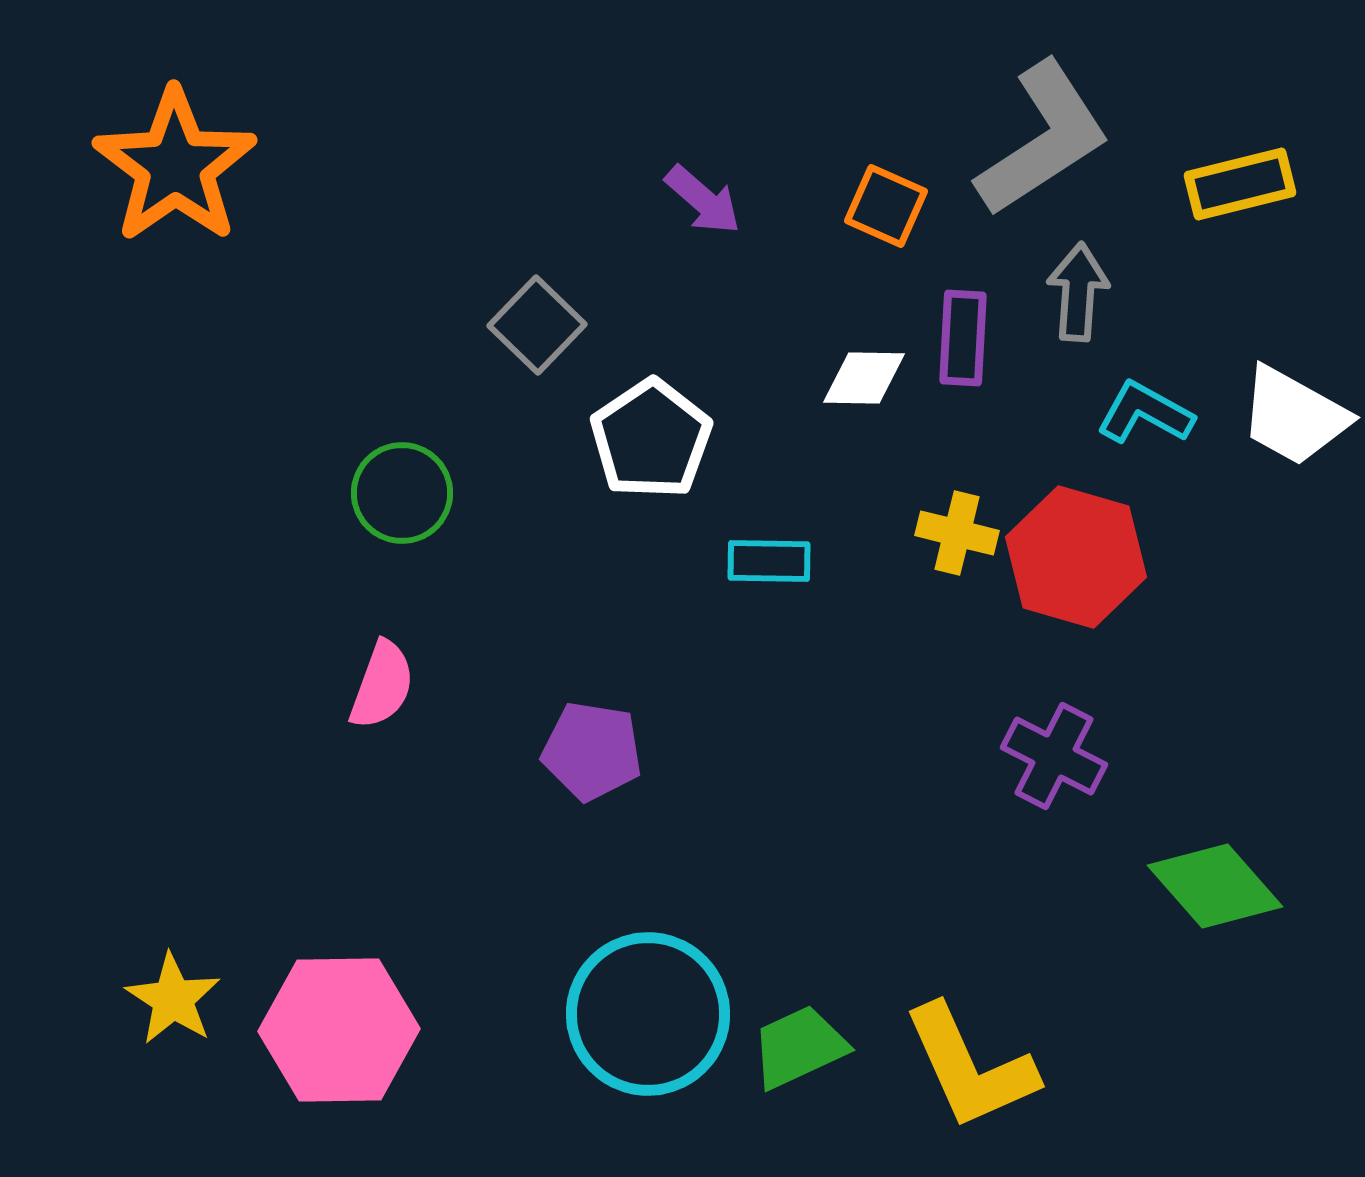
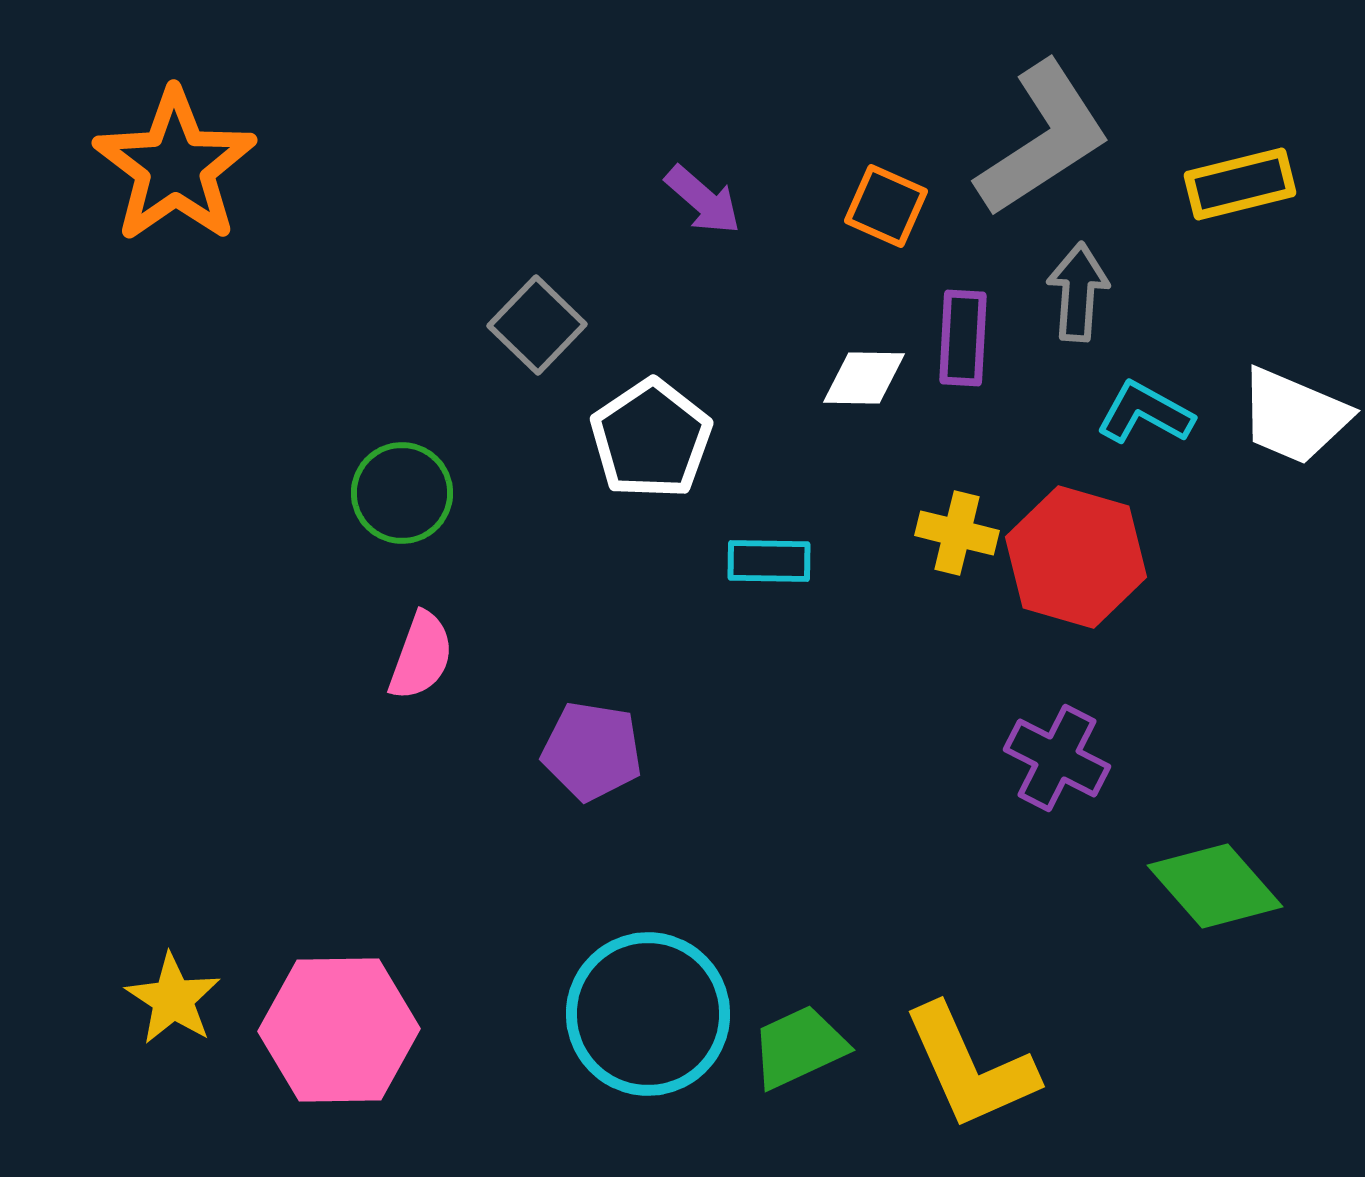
white trapezoid: rotated 6 degrees counterclockwise
pink semicircle: moved 39 px right, 29 px up
purple cross: moved 3 px right, 2 px down
